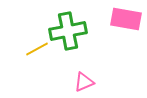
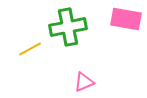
green cross: moved 4 px up
yellow line: moved 7 px left
